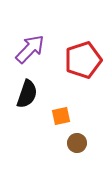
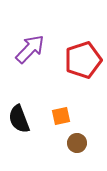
black semicircle: moved 8 px left, 25 px down; rotated 140 degrees clockwise
